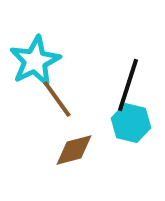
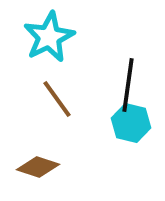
cyan star: moved 14 px right, 24 px up
black line: rotated 10 degrees counterclockwise
brown diamond: moved 36 px left, 17 px down; rotated 33 degrees clockwise
